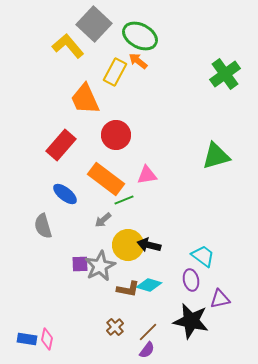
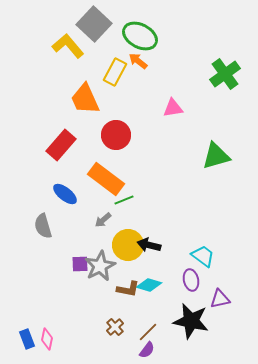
pink triangle: moved 26 px right, 67 px up
blue rectangle: rotated 60 degrees clockwise
